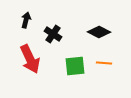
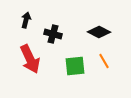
black cross: rotated 18 degrees counterclockwise
orange line: moved 2 px up; rotated 56 degrees clockwise
